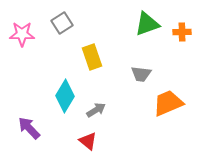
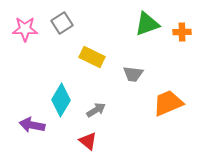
pink star: moved 3 px right, 5 px up
yellow rectangle: rotated 45 degrees counterclockwise
gray trapezoid: moved 8 px left
cyan diamond: moved 4 px left, 4 px down
purple arrow: moved 3 px right, 3 px up; rotated 35 degrees counterclockwise
